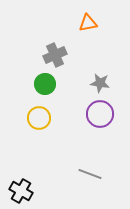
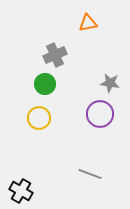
gray star: moved 10 px right
